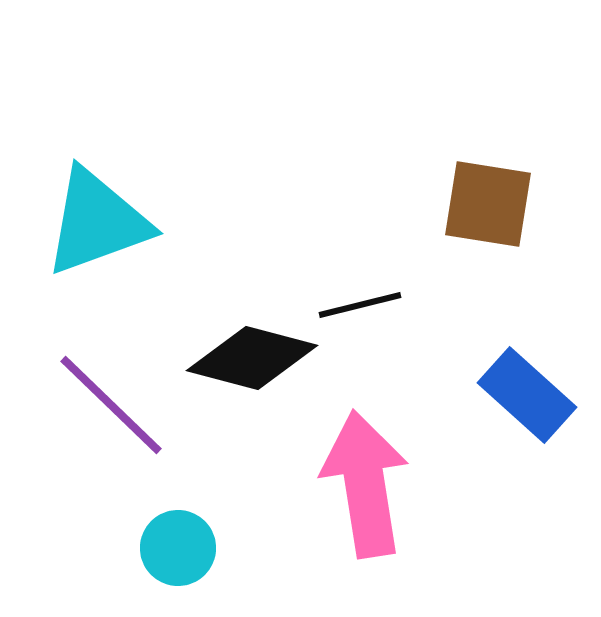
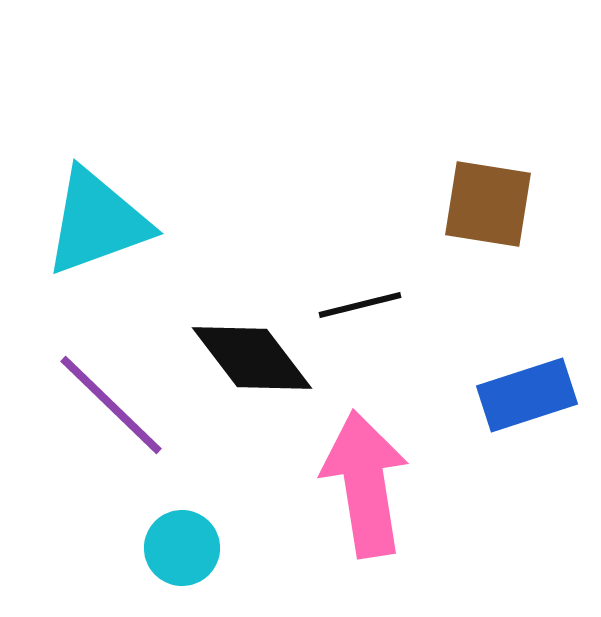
black diamond: rotated 38 degrees clockwise
blue rectangle: rotated 60 degrees counterclockwise
cyan circle: moved 4 px right
